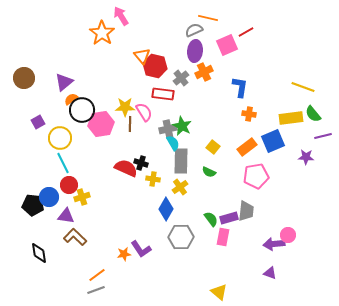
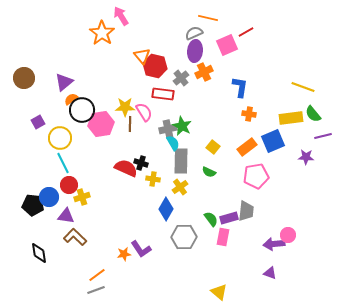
gray semicircle at (194, 30): moved 3 px down
gray hexagon at (181, 237): moved 3 px right
